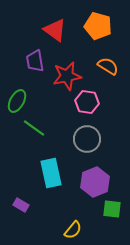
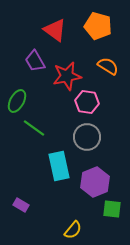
purple trapezoid: rotated 20 degrees counterclockwise
gray circle: moved 2 px up
cyan rectangle: moved 8 px right, 7 px up
